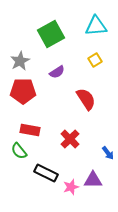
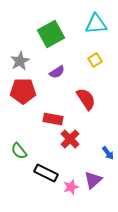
cyan triangle: moved 2 px up
red rectangle: moved 23 px right, 11 px up
purple triangle: rotated 42 degrees counterclockwise
